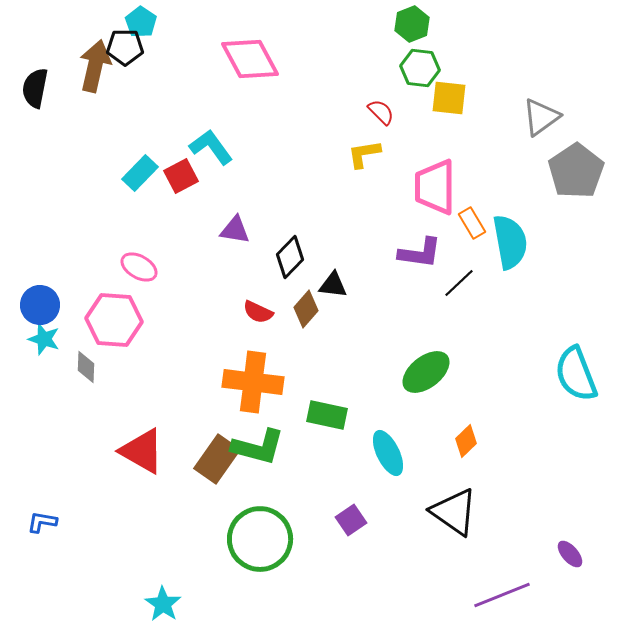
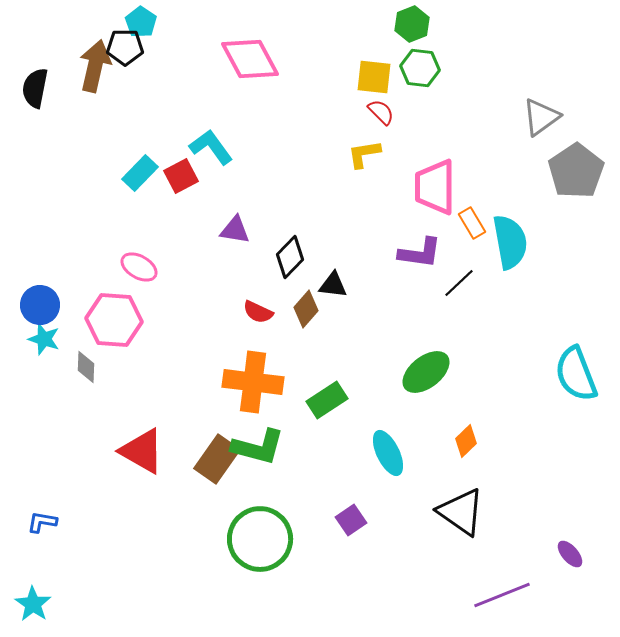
yellow square at (449, 98): moved 75 px left, 21 px up
green rectangle at (327, 415): moved 15 px up; rotated 45 degrees counterclockwise
black triangle at (454, 512): moved 7 px right
cyan star at (163, 604): moved 130 px left
